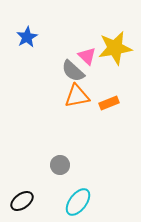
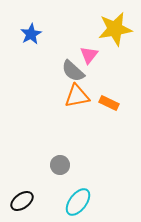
blue star: moved 4 px right, 3 px up
yellow star: moved 19 px up
pink triangle: moved 2 px right, 1 px up; rotated 24 degrees clockwise
orange rectangle: rotated 48 degrees clockwise
